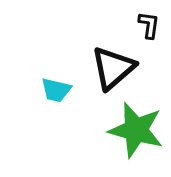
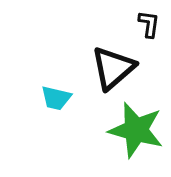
black L-shape: moved 1 px up
cyan trapezoid: moved 8 px down
